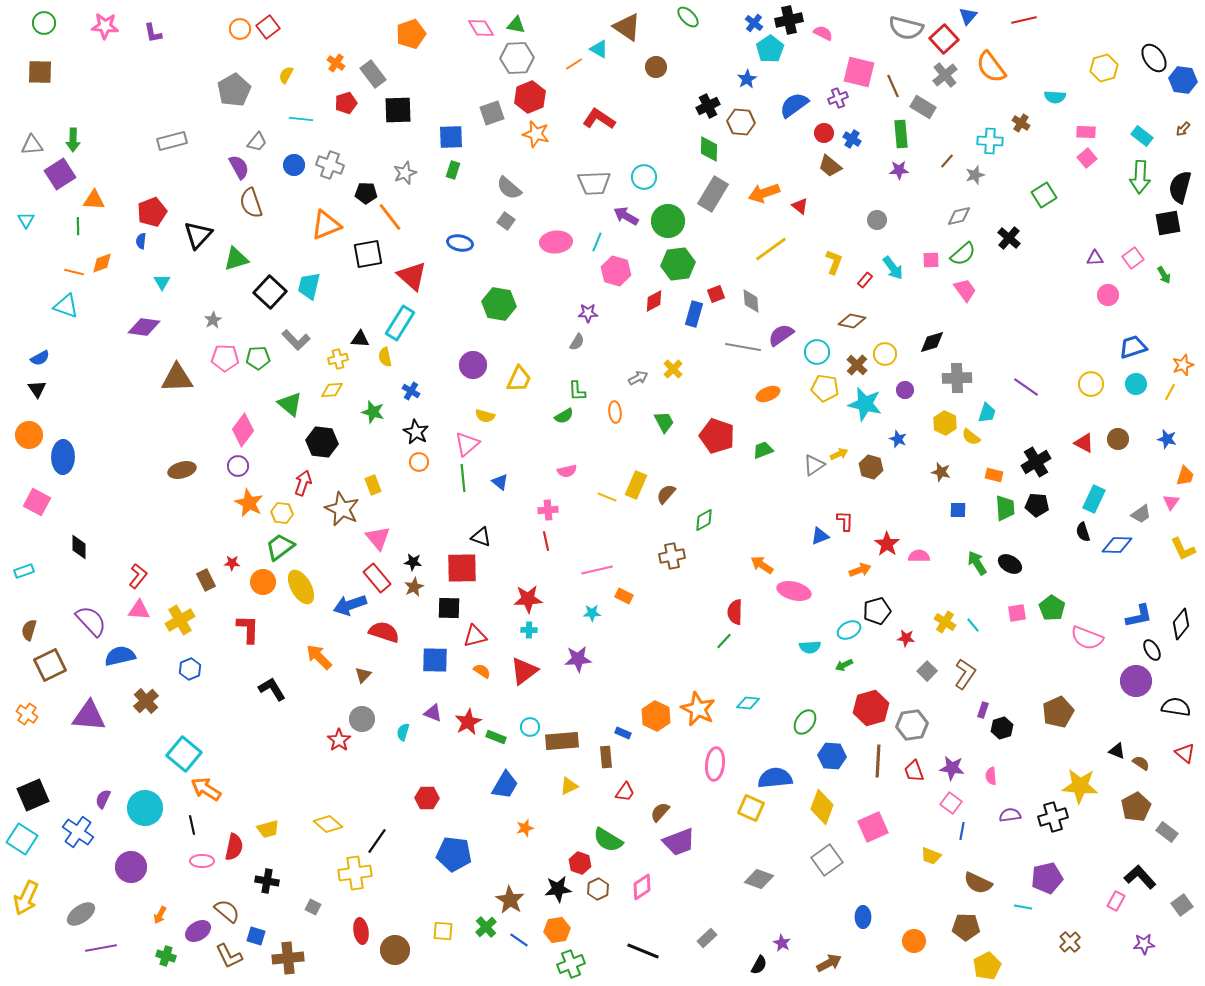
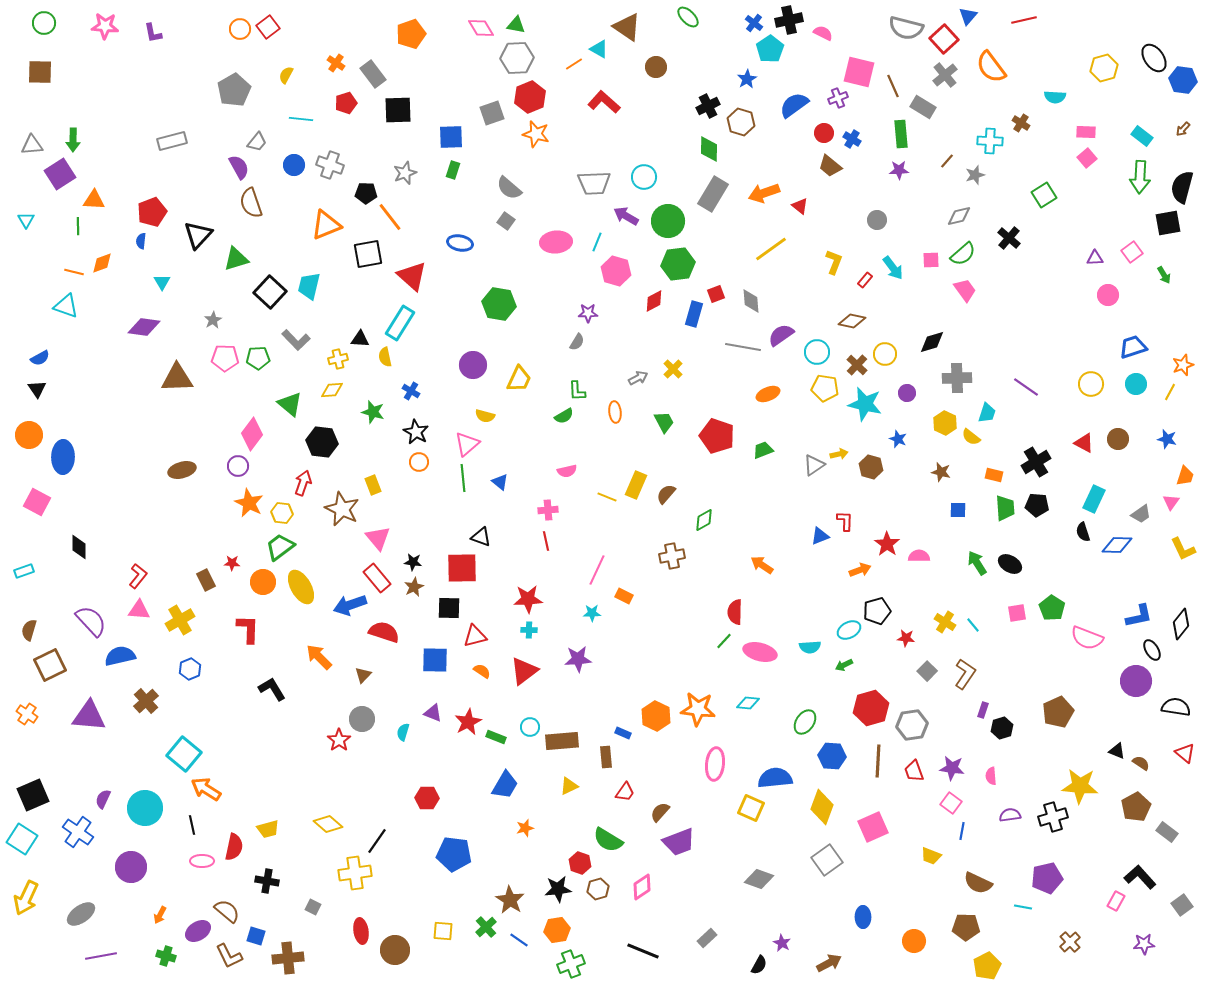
red L-shape at (599, 119): moved 5 px right, 17 px up; rotated 8 degrees clockwise
brown hexagon at (741, 122): rotated 12 degrees clockwise
black semicircle at (1180, 187): moved 2 px right
pink square at (1133, 258): moved 1 px left, 6 px up
purple circle at (905, 390): moved 2 px right, 3 px down
pink diamond at (243, 430): moved 9 px right, 4 px down
yellow arrow at (839, 454): rotated 12 degrees clockwise
pink line at (597, 570): rotated 52 degrees counterclockwise
pink ellipse at (794, 591): moved 34 px left, 61 px down
orange star at (698, 709): rotated 20 degrees counterclockwise
brown hexagon at (598, 889): rotated 10 degrees clockwise
purple line at (101, 948): moved 8 px down
